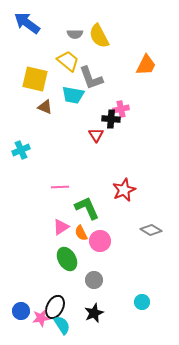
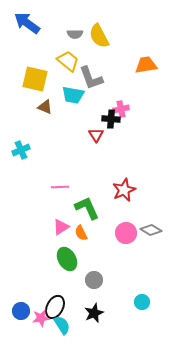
orange trapezoid: rotated 125 degrees counterclockwise
pink circle: moved 26 px right, 8 px up
